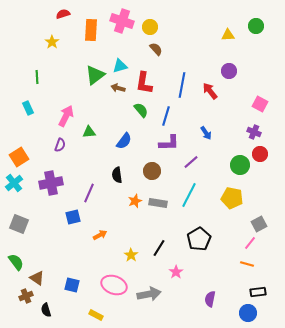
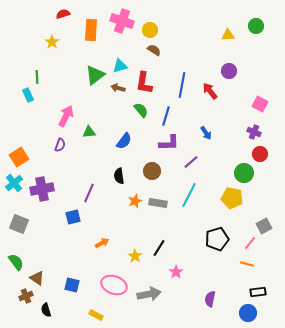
yellow circle at (150, 27): moved 3 px down
brown semicircle at (156, 49): moved 2 px left, 1 px down; rotated 16 degrees counterclockwise
cyan rectangle at (28, 108): moved 13 px up
green circle at (240, 165): moved 4 px right, 8 px down
black semicircle at (117, 175): moved 2 px right, 1 px down
purple cross at (51, 183): moved 9 px left, 6 px down
gray square at (259, 224): moved 5 px right, 2 px down
orange arrow at (100, 235): moved 2 px right, 8 px down
black pentagon at (199, 239): moved 18 px right; rotated 15 degrees clockwise
yellow star at (131, 255): moved 4 px right, 1 px down
